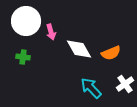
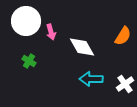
white diamond: moved 3 px right, 2 px up
orange semicircle: moved 12 px right, 17 px up; rotated 36 degrees counterclockwise
green cross: moved 6 px right, 4 px down; rotated 24 degrees clockwise
cyan arrow: moved 9 px up; rotated 45 degrees counterclockwise
